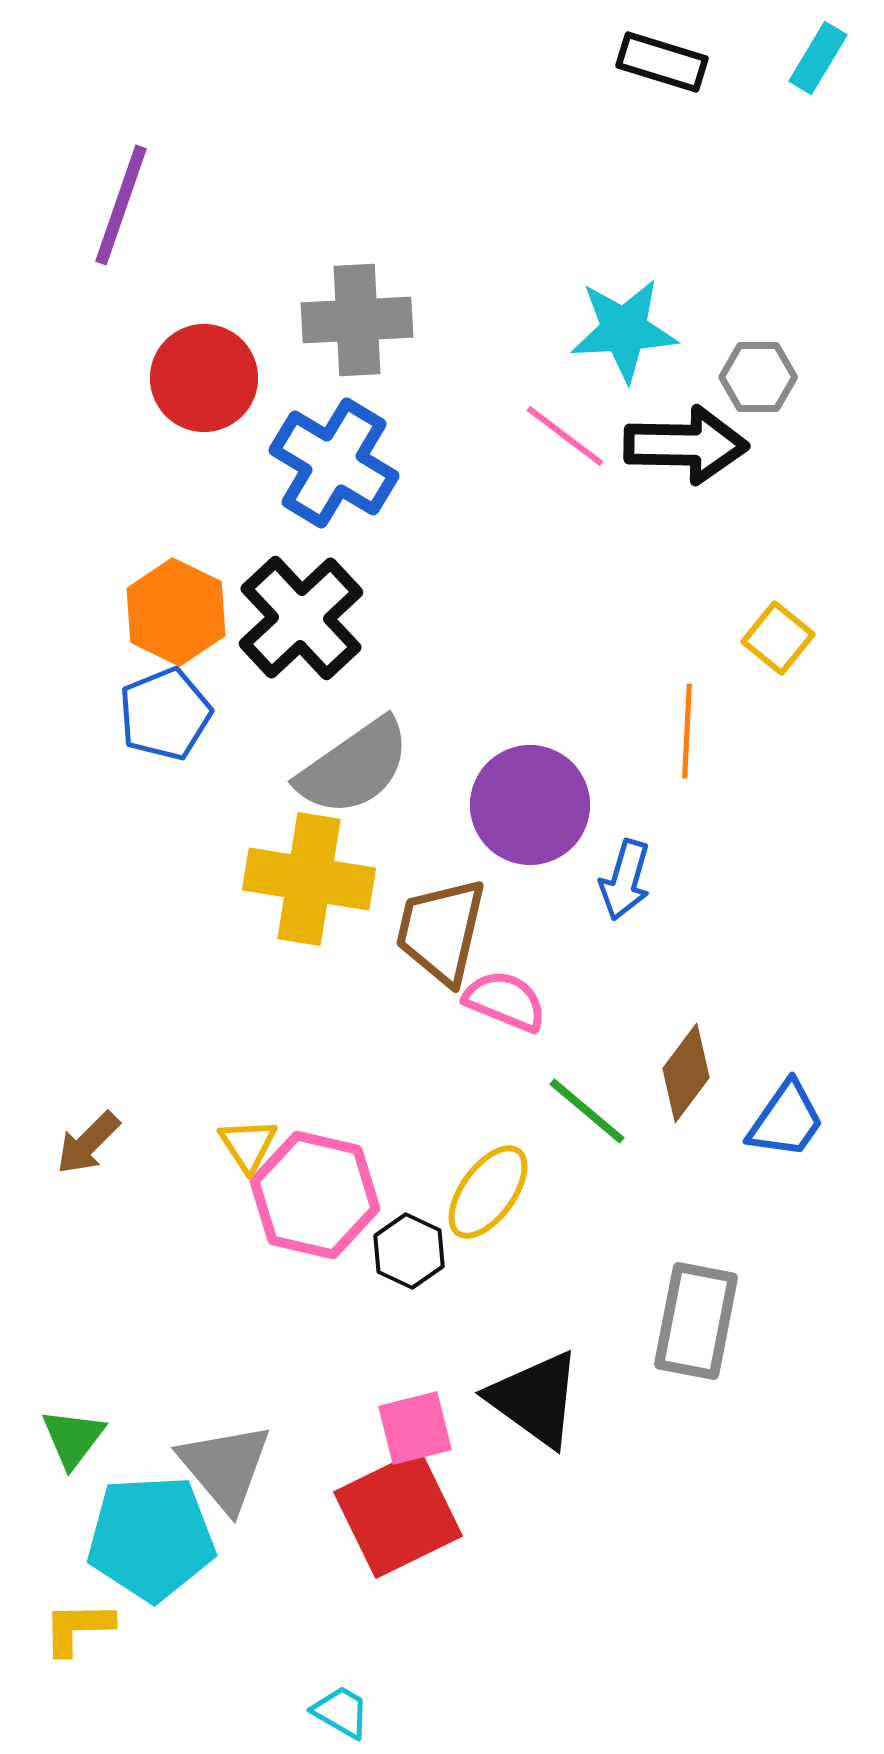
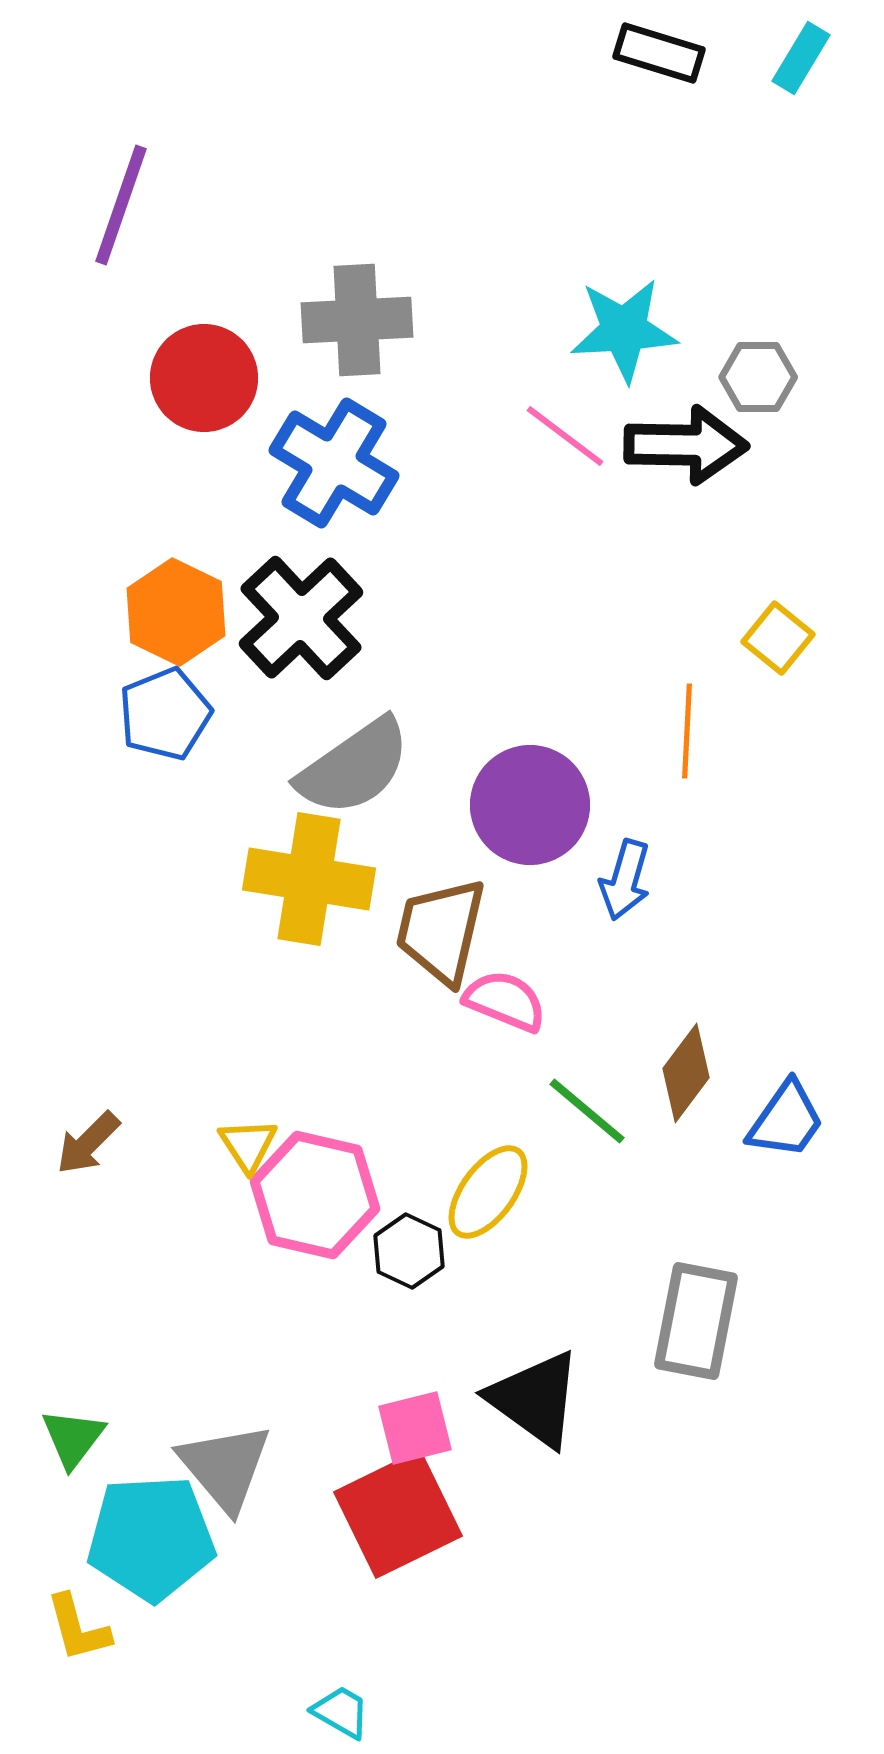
cyan rectangle: moved 17 px left
black rectangle: moved 3 px left, 9 px up
yellow L-shape: rotated 104 degrees counterclockwise
